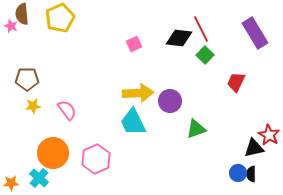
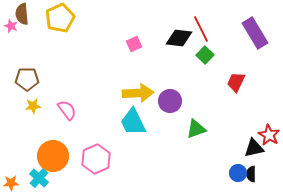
orange circle: moved 3 px down
